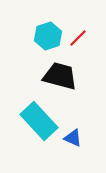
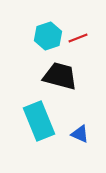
red line: rotated 24 degrees clockwise
cyan rectangle: rotated 21 degrees clockwise
blue triangle: moved 7 px right, 4 px up
